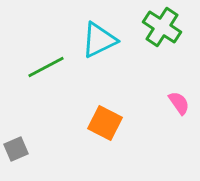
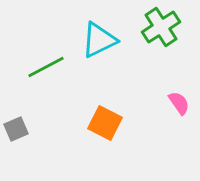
green cross: moved 1 px left; rotated 24 degrees clockwise
gray square: moved 20 px up
